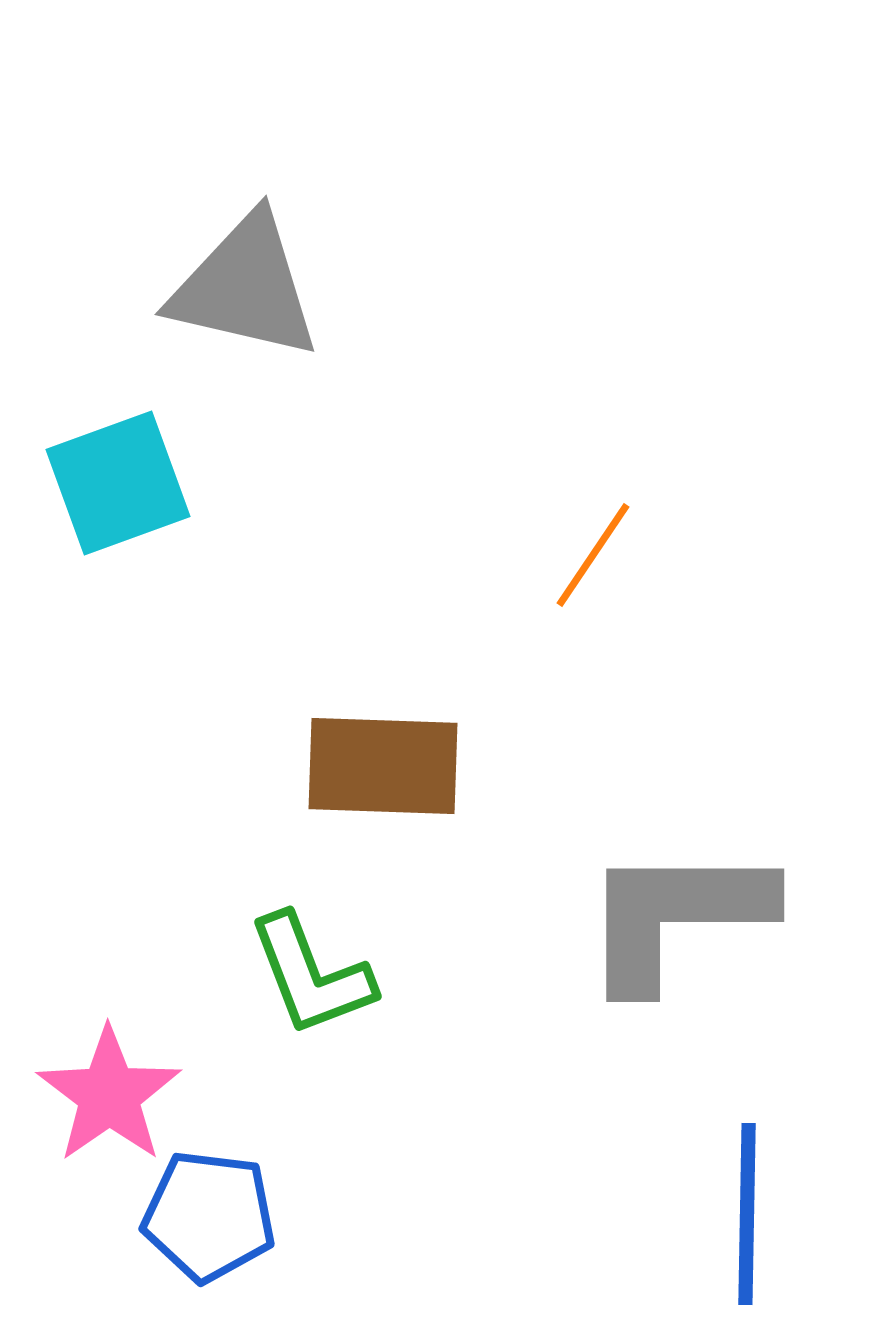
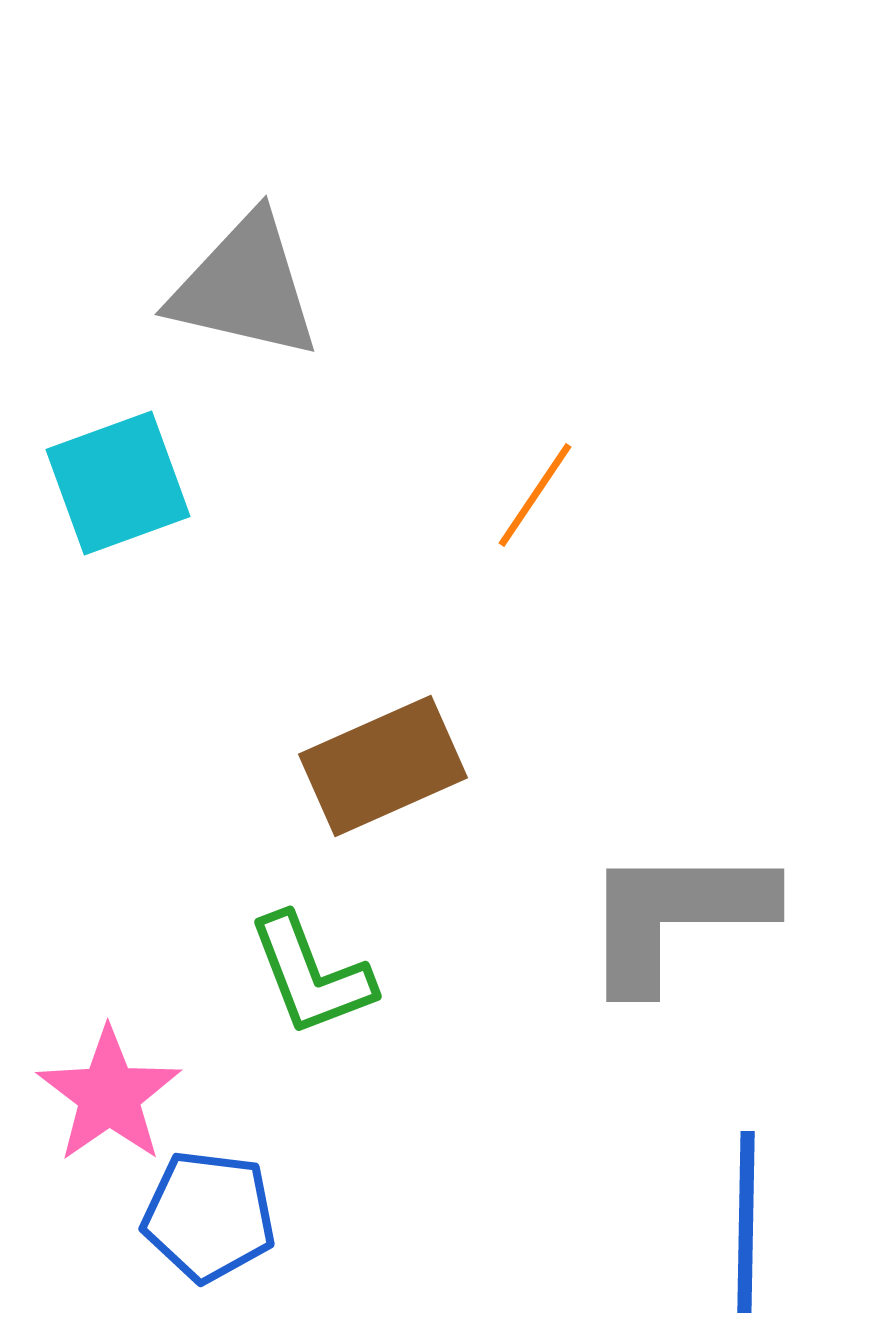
orange line: moved 58 px left, 60 px up
brown rectangle: rotated 26 degrees counterclockwise
blue line: moved 1 px left, 8 px down
